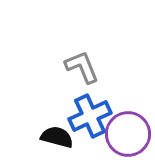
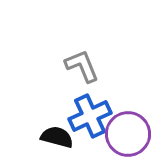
gray L-shape: moved 1 px up
